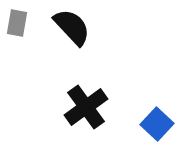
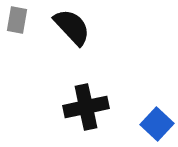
gray rectangle: moved 3 px up
black cross: rotated 24 degrees clockwise
